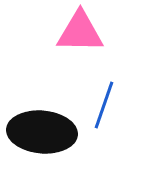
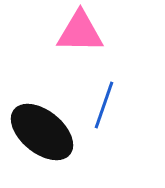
black ellipse: rotated 34 degrees clockwise
